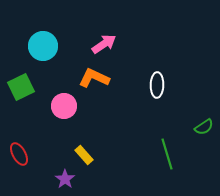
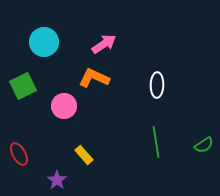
cyan circle: moved 1 px right, 4 px up
green square: moved 2 px right, 1 px up
green semicircle: moved 18 px down
green line: moved 11 px left, 12 px up; rotated 8 degrees clockwise
purple star: moved 8 px left, 1 px down
